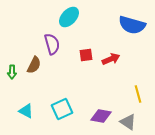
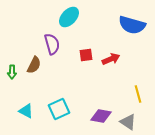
cyan square: moved 3 px left
